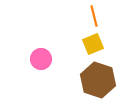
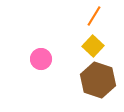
orange line: rotated 45 degrees clockwise
yellow square: moved 2 px down; rotated 25 degrees counterclockwise
